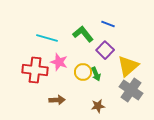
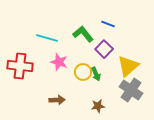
purple square: moved 1 px left, 1 px up
red cross: moved 15 px left, 4 px up
